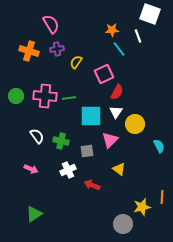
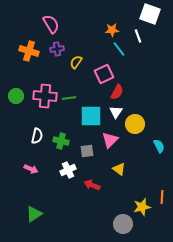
white semicircle: rotated 49 degrees clockwise
